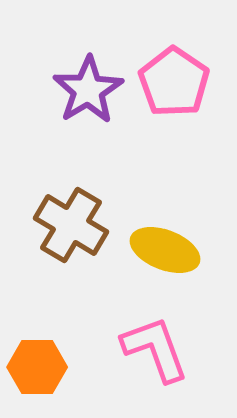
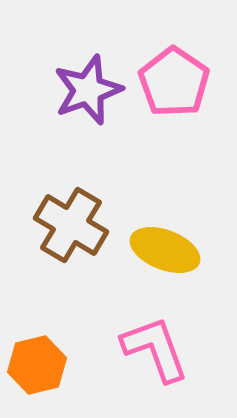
purple star: rotated 12 degrees clockwise
orange hexagon: moved 2 px up; rotated 14 degrees counterclockwise
